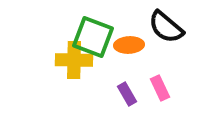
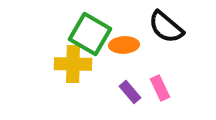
green square: moved 3 px left, 3 px up; rotated 9 degrees clockwise
orange ellipse: moved 5 px left
yellow cross: moved 1 px left, 4 px down
purple rectangle: moved 3 px right, 2 px up; rotated 10 degrees counterclockwise
